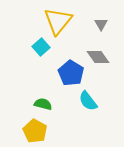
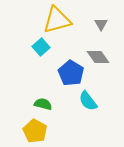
yellow triangle: moved 1 px left, 1 px up; rotated 36 degrees clockwise
